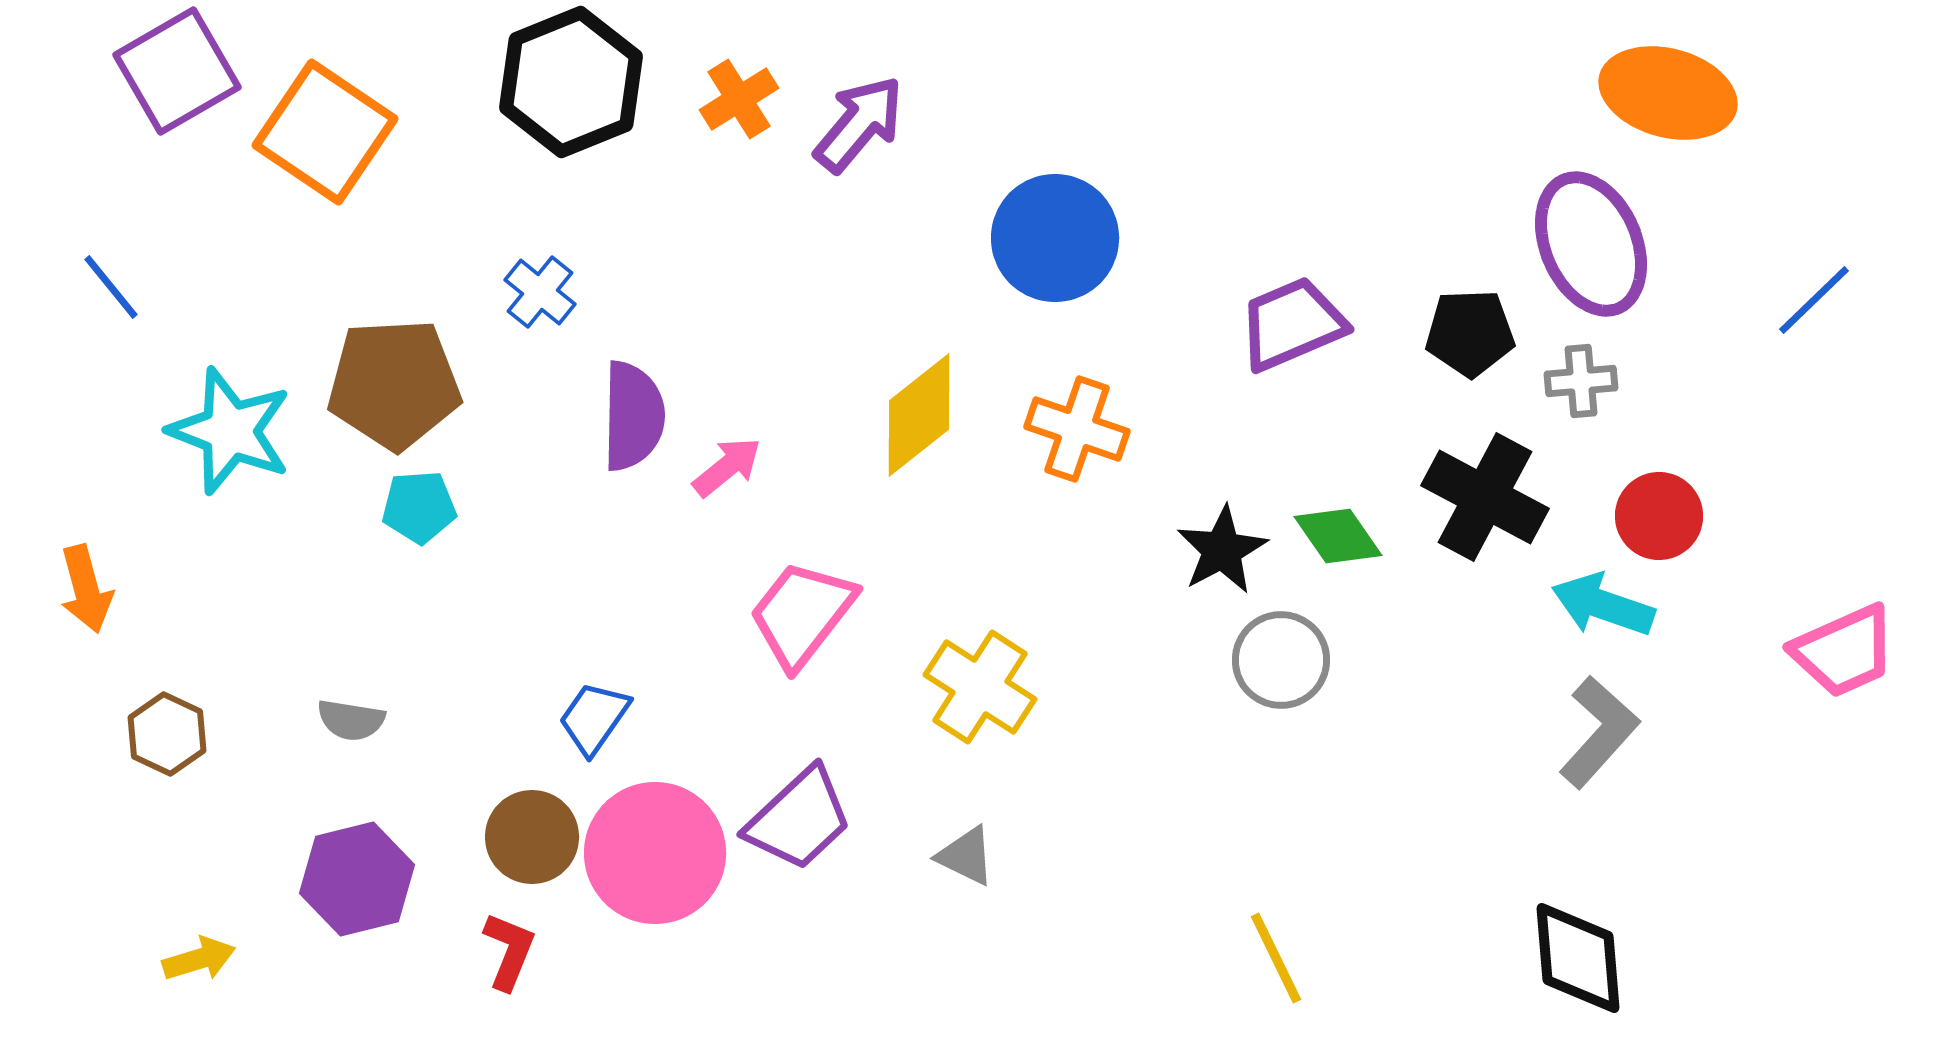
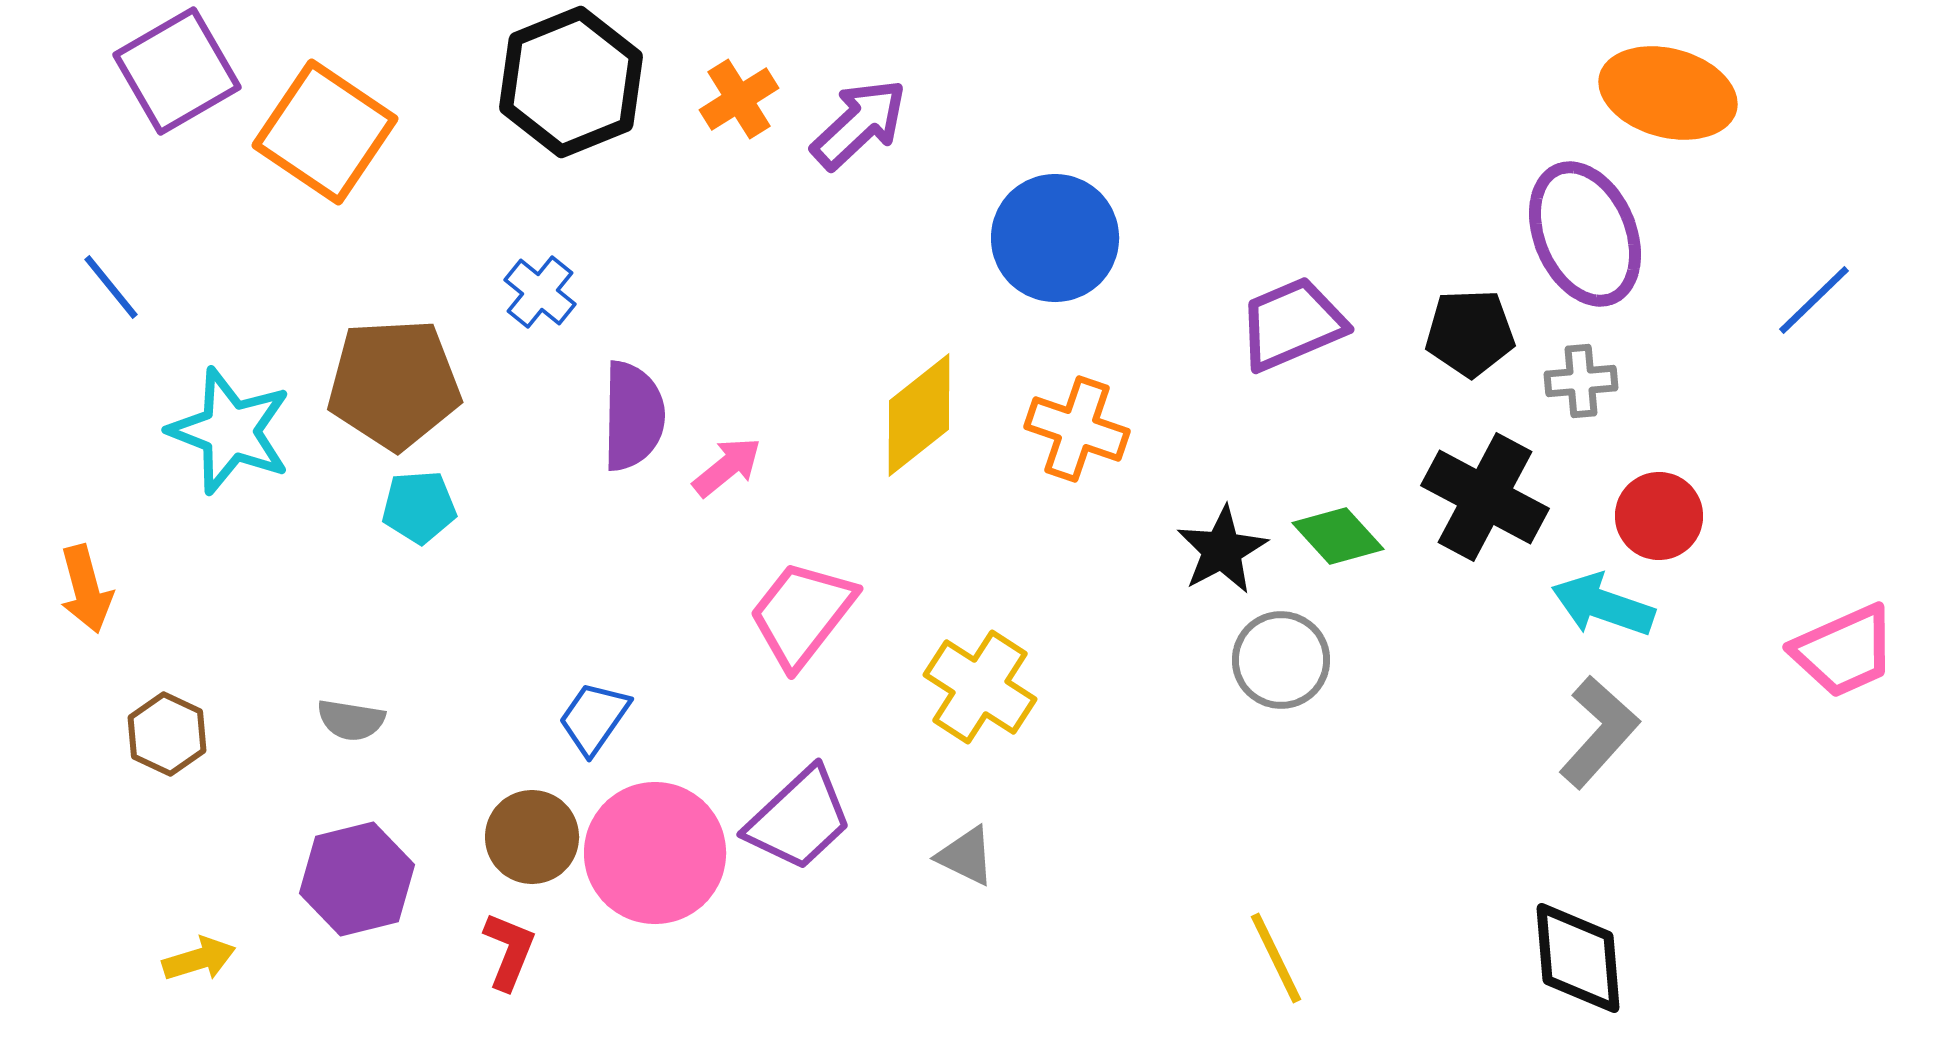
purple arrow at (859, 124): rotated 7 degrees clockwise
purple ellipse at (1591, 244): moved 6 px left, 10 px up
green diamond at (1338, 536): rotated 8 degrees counterclockwise
